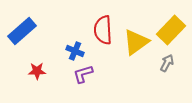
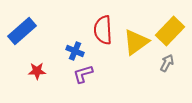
yellow rectangle: moved 1 px left, 1 px down
